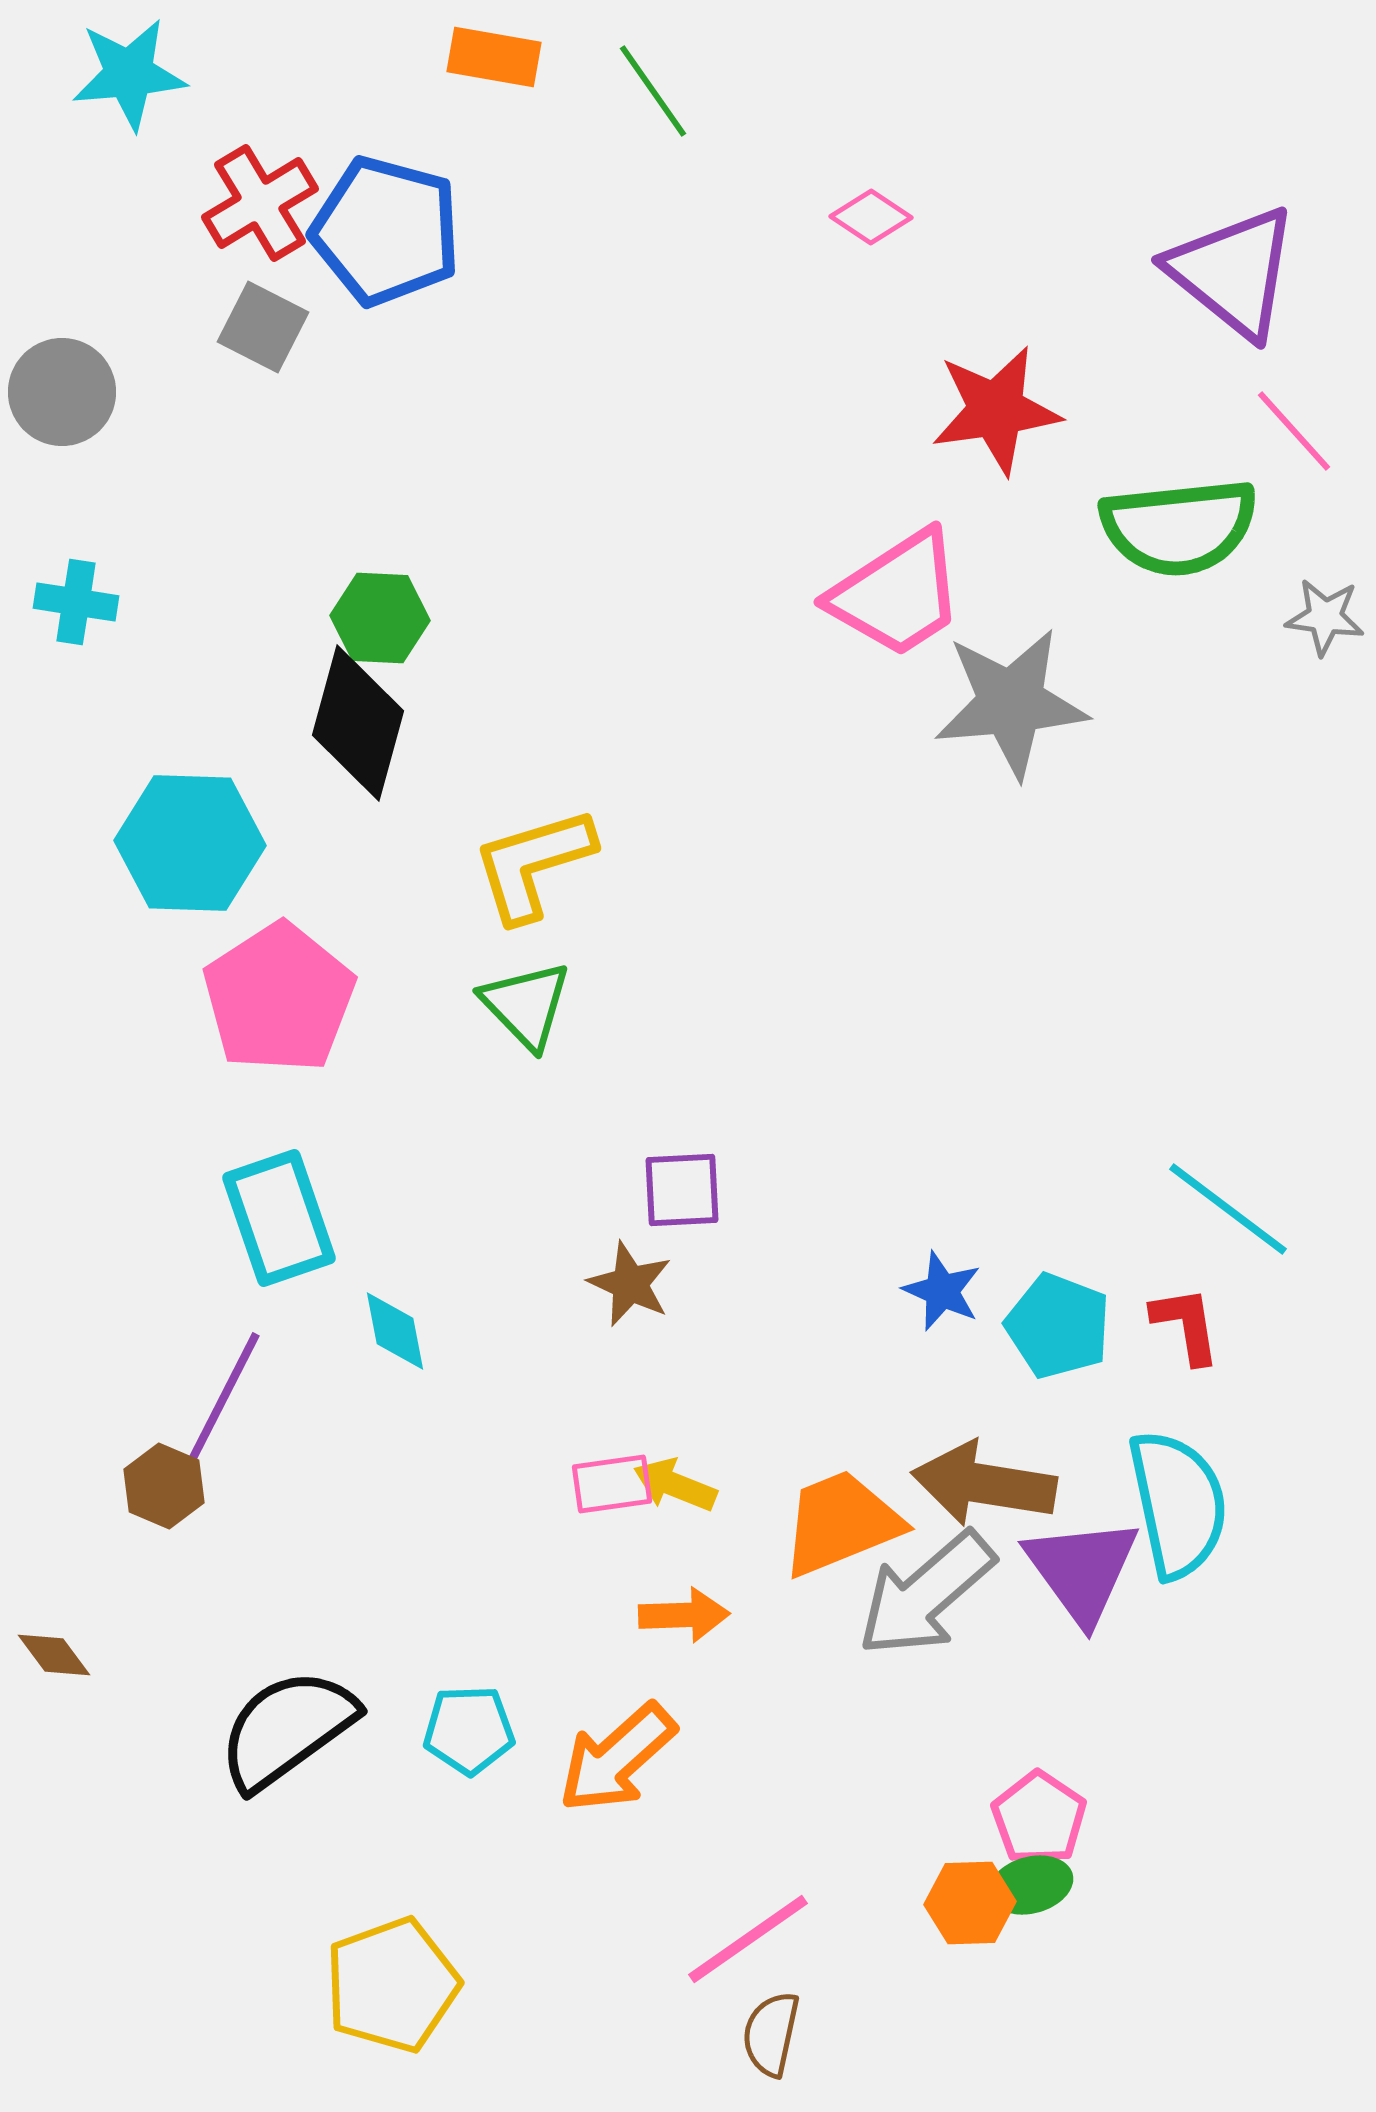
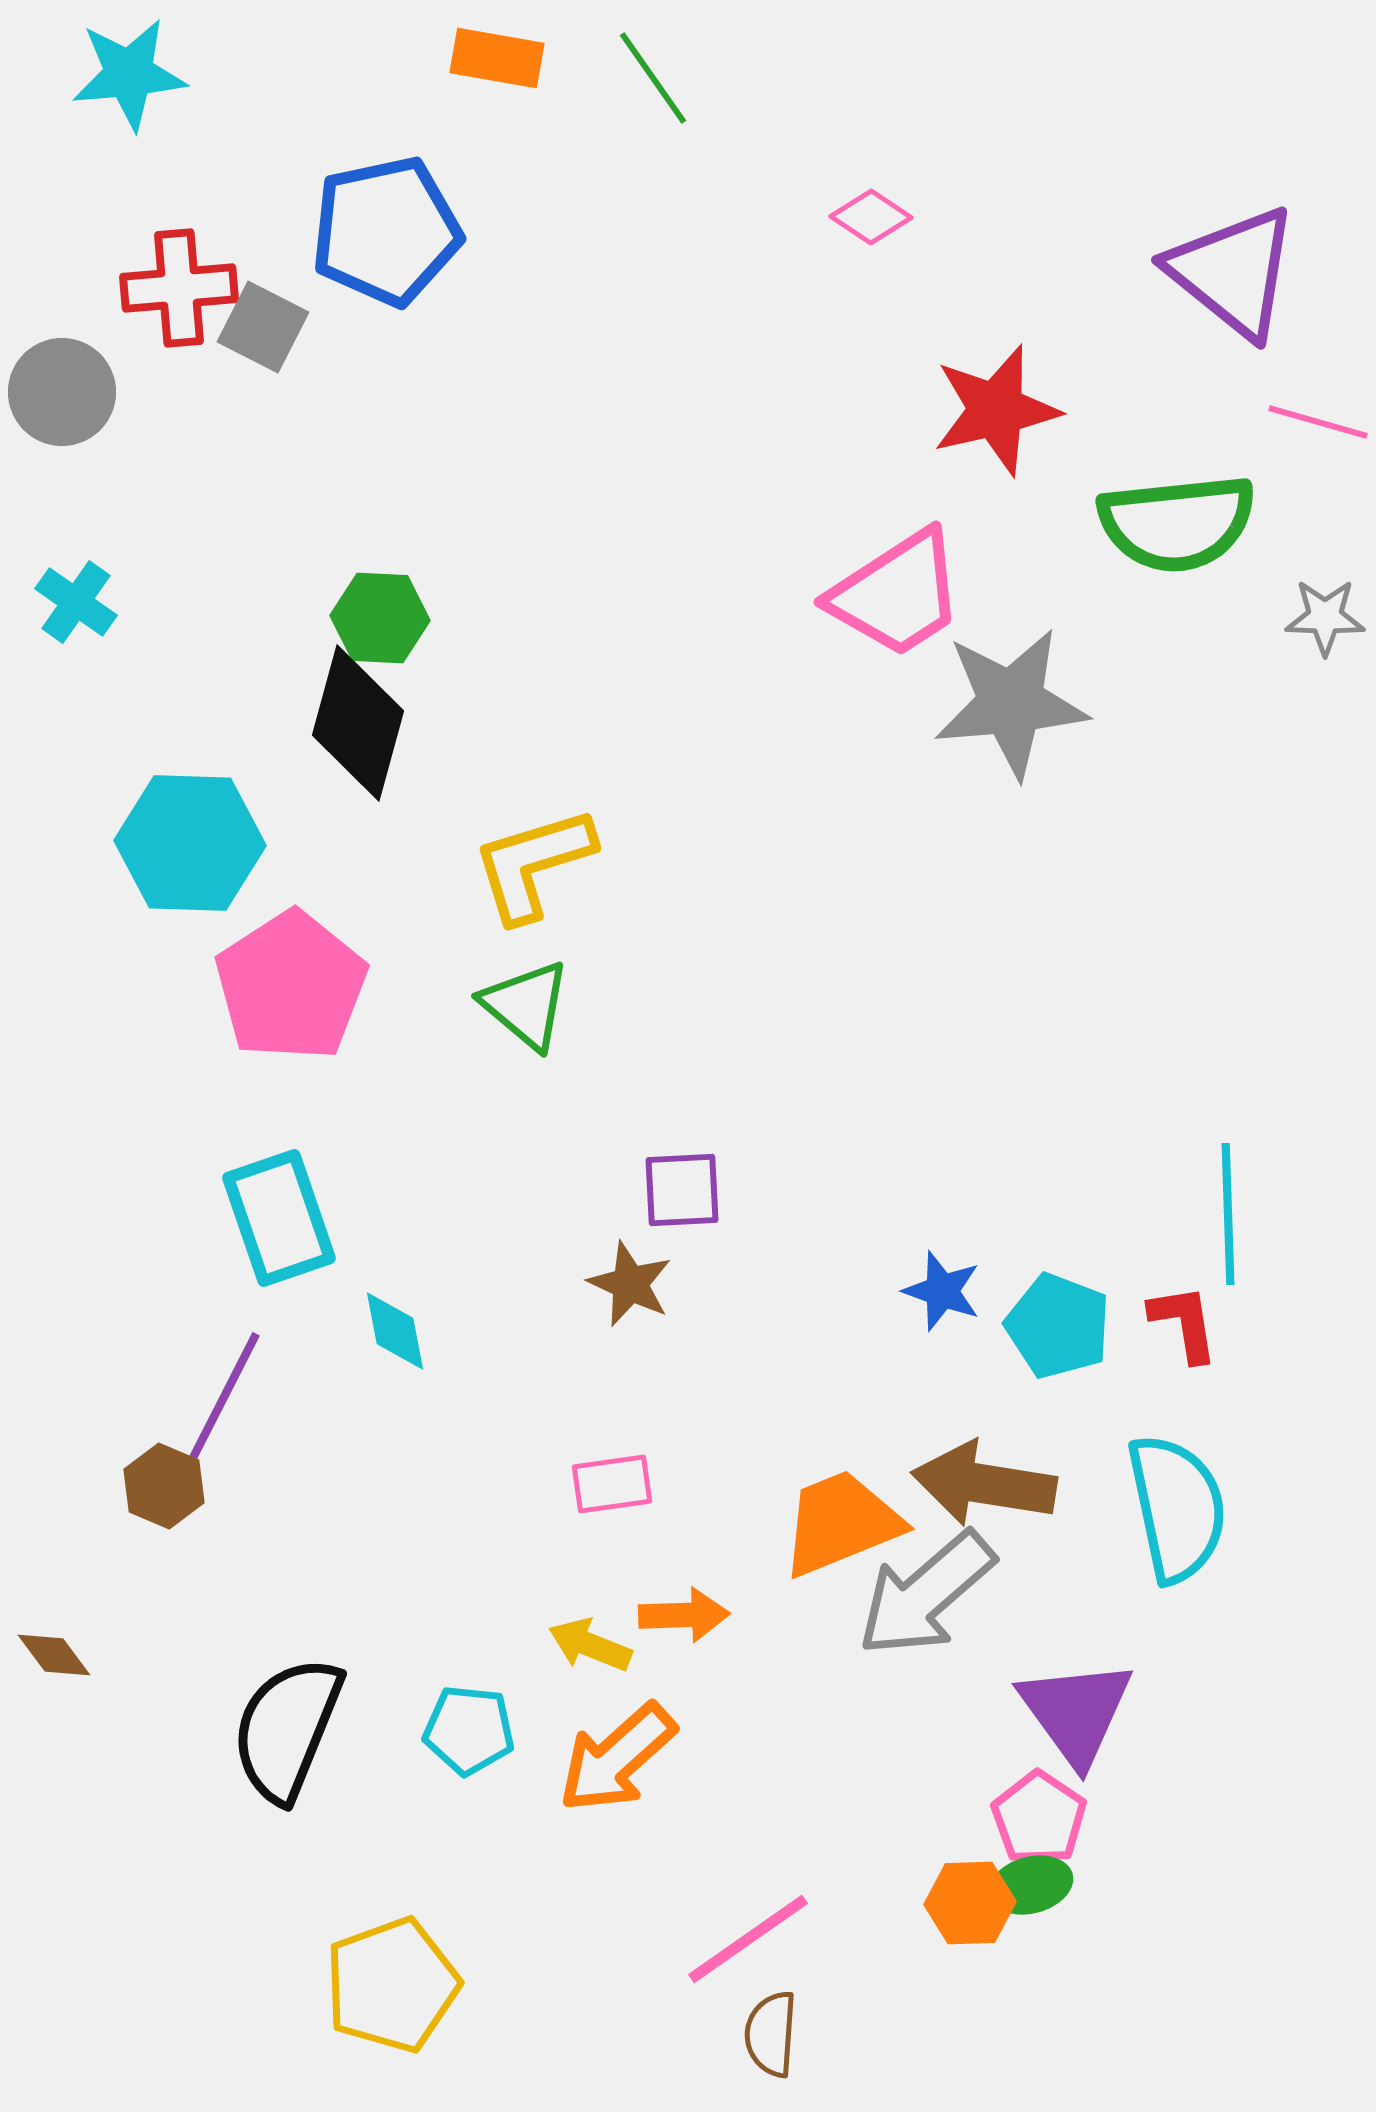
orange rectangle at (494, 57): moved 3 px right, 1 px down
green line at (653, 91): moved 13 px up
red cross at (260, 203): moved 81 px left, 85 px down; rotated 26 degrees clockwise
blue pentagon at (386, 231): rotated 27 degrees counterclockwise
red star at (996, 410): rotated 5 degrees counterclockwise
pink line at (1294, 431): moved 24 px right, 9 px up; rotated 32 degrees counterclockwise
green semicircle at (1179, 527): moved 2 px left, 4 px up
cyan cross at (76, 602): rotated 26 degrees clockwise
gray star at (1325, 617): rotated 6 degrees counterclockwise
pink pentagon at (279, 998): moved 12 px right, 12 px up
green triangle at (526, 1005): rotated 6 degrees counterclockwise
cyan line at (1228, 1209): moved 5 px down; rotated 51 degrees clockwise
blue star at (942, 1291): rotated 4 degrees counterclockwise
red L-shape at (1186, 1325): moved 2 px left, 2 px up
yellow arrow at (675, 1485): moved 85 px left, 160 px down
cyan semicircle at (1178, 1504): moved 1 px left, 4 px down
purple triangle at (1082, 1570): moved 6 px left, 142 px down
black semicircle at (287, 1729): rotated 32 degrees counterclockwise
cyan pentagon at (469, 1730): rotated 8 degrees clockwise
brown semicircle at (771, 2034): rotated 8 degrees counterclockwise
